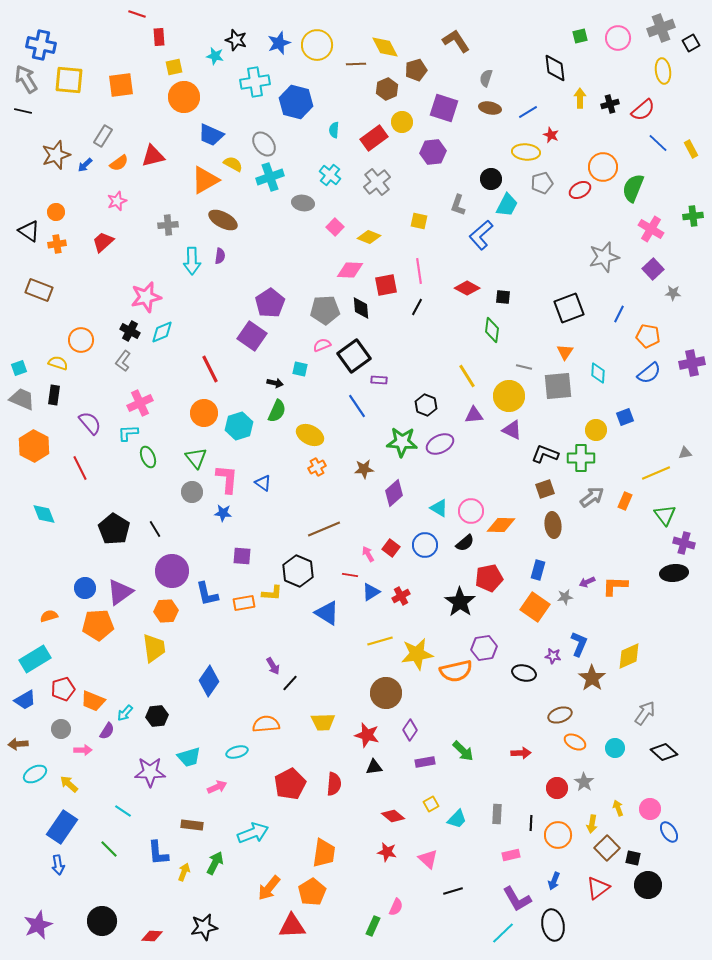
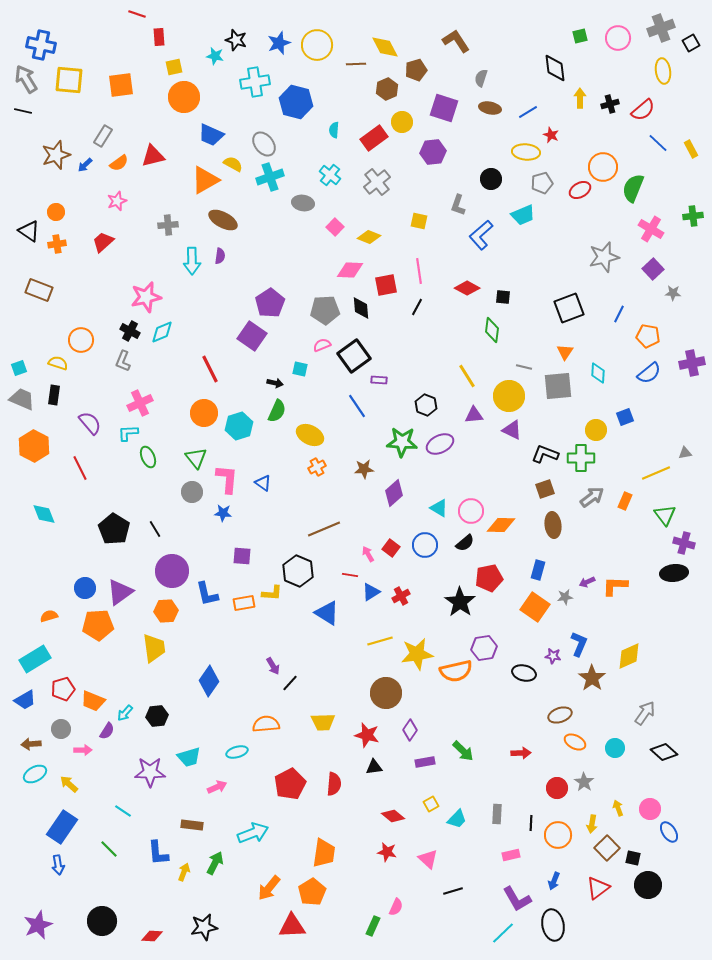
gray semicircle at (486, 78): moved 5 px left
cyan trapezoid at (507, 205): moved 16 px right, 10 px down; rotated 40 degrees clockwise
gray L-shape at (123, 361): rotated 15 degrees counterclockwise
brown arrow at (18, 744): moved 13 px right
